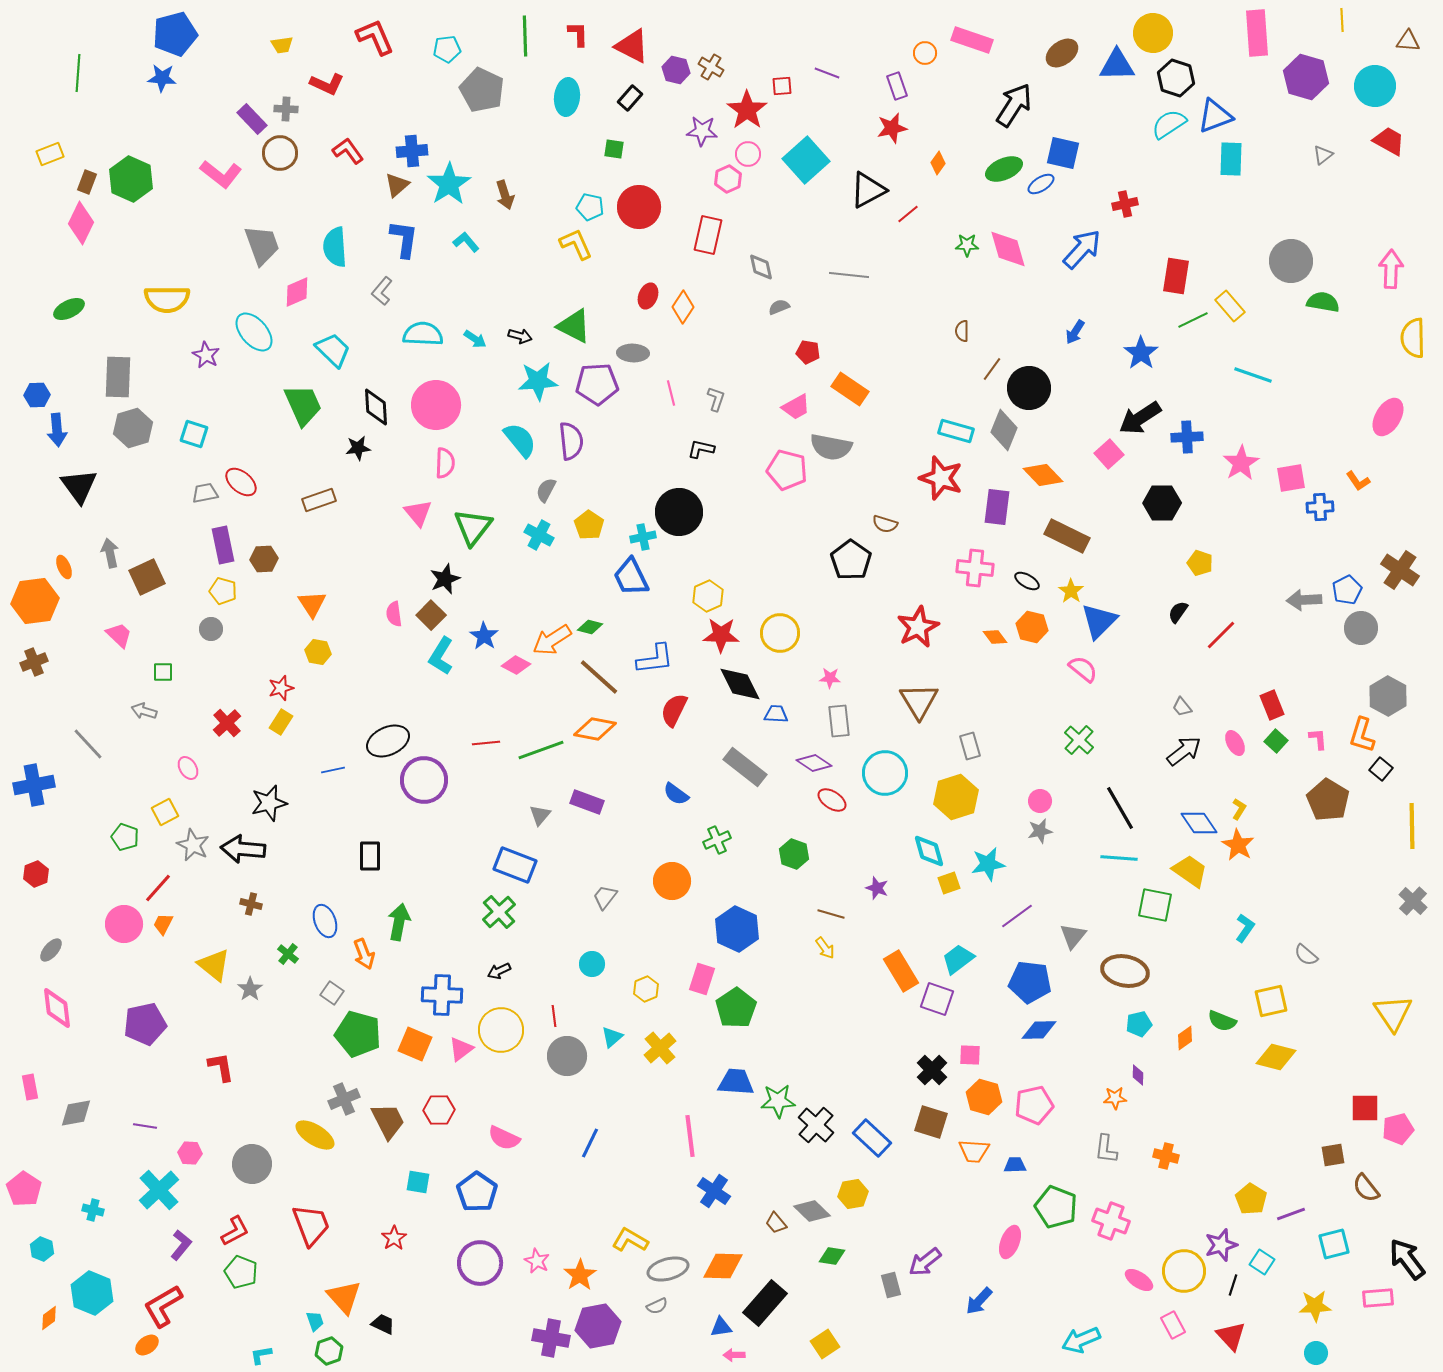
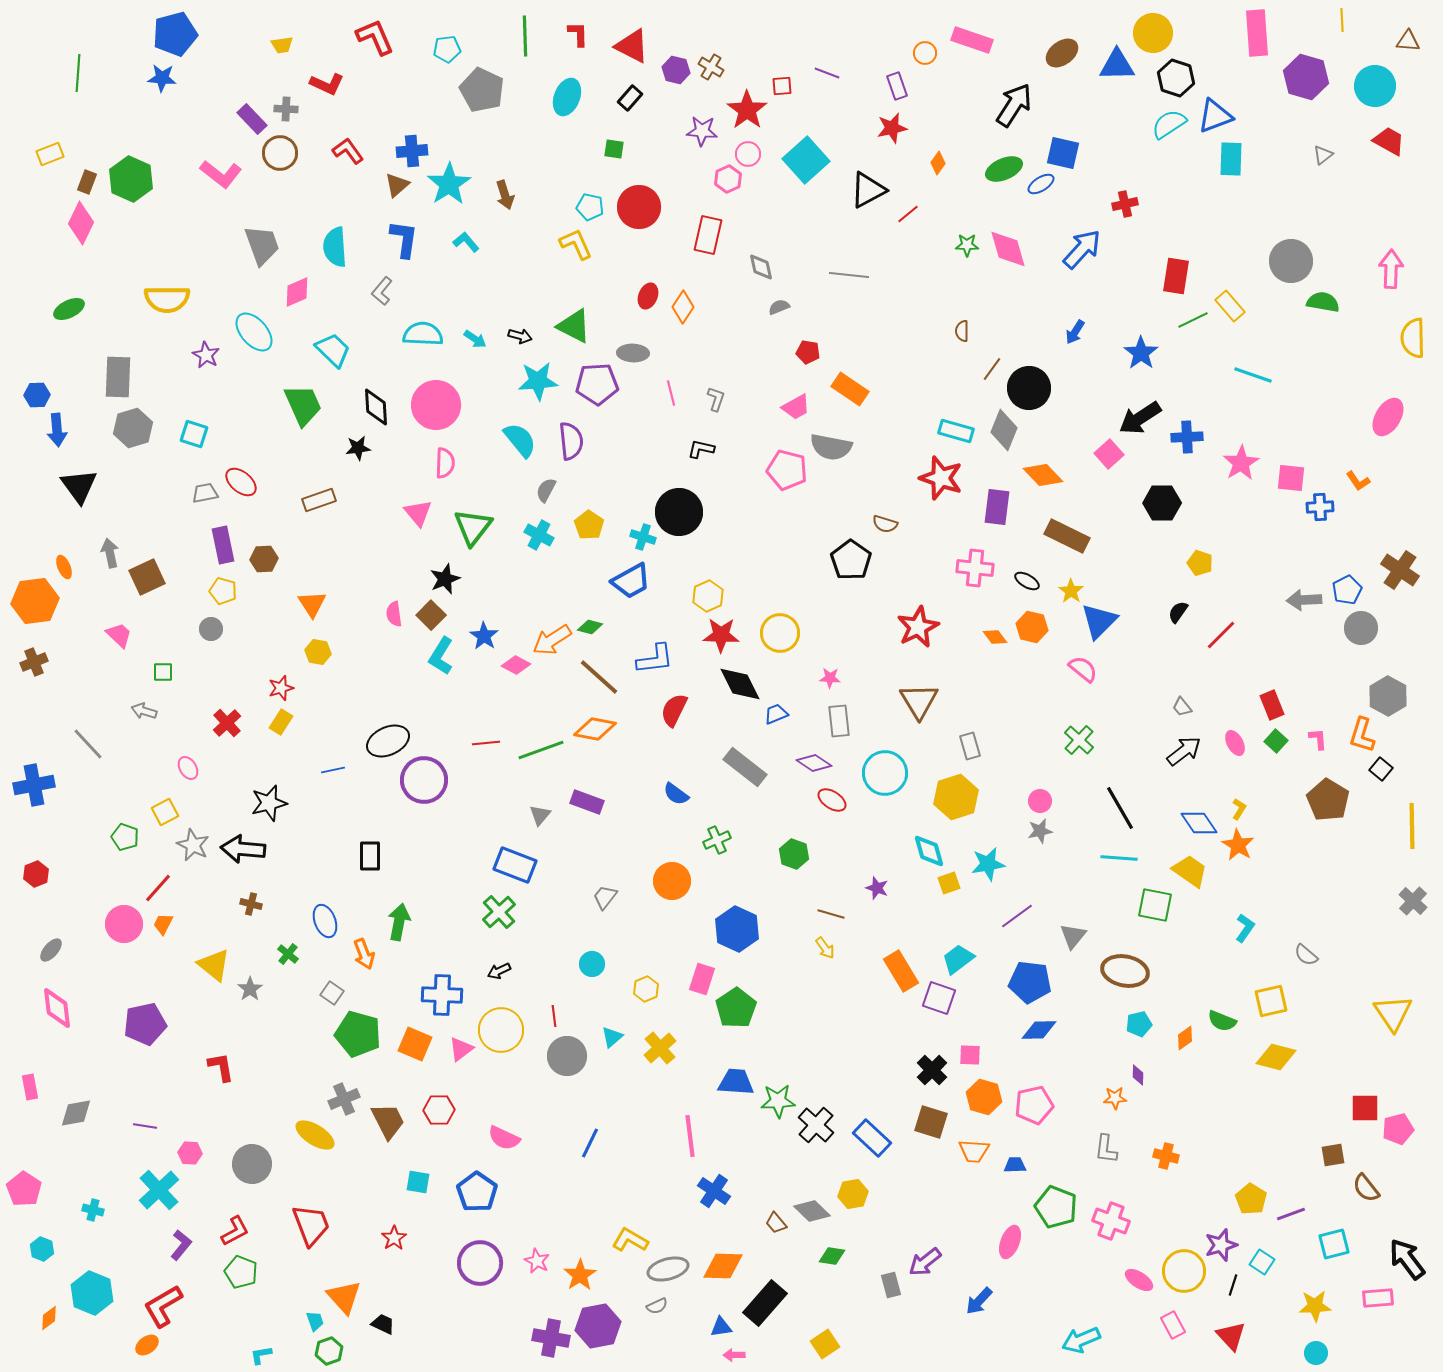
cyan ellipse at (567, 97): rotated 15 degrees clockwise
pink square at (1291, 478): rotated 16 degrees clockwise
cyan cross at (643, 537): rotated 30 degrees clockwise
blue trapezoid at (631, 577): moved 4 px down; rotated 93 degrees counterclockwise
blue trapezoid at (776, 714): rotated 25 degrees counterclockwise
purple square at (937, 999): moved 2 px right, 1 px up
